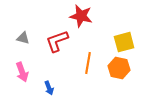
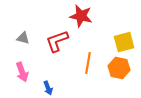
blue arrow: moved 1 px left
